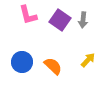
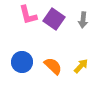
purple square: moved 6 px left, 1 px up
yellow arrow: moved 7 px left, 6 px down
